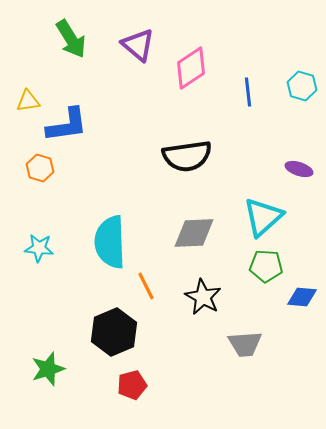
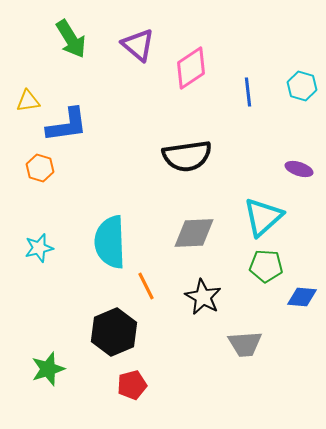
cyan star: rotated 20 degrees counterclockwise
